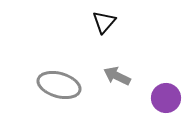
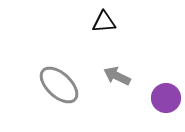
black triangle: rotated 45 degrees clockwise
gray ellipse: rotated 27 degrees clockwise
